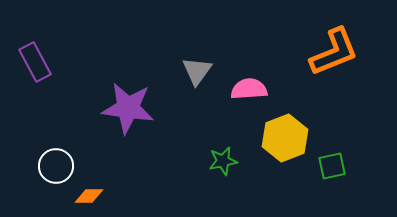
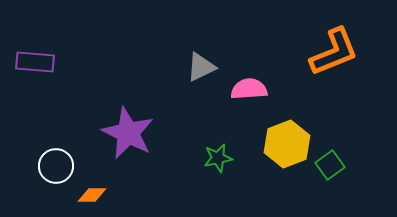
purple rectangle: rotated 57 degrees counterclockwise
gray triangle: moved 4 px right, 4 px up; rotated 28 degrees clockwise
purple star: moved 25 px down; rotated 18 degrees clockwise
yellow hexagon: moved 2 px right, 6 px down
green star: moved 5 px left, 3 px up
green square: moved 2 px left, 1 px up; rotated 24 degrees counterclockwise
orange diamond: moved 3 px right, 1 px up
